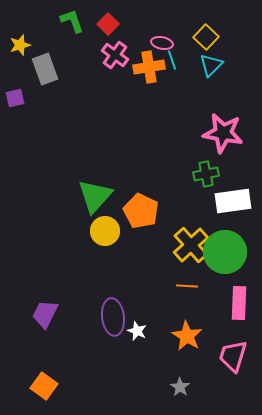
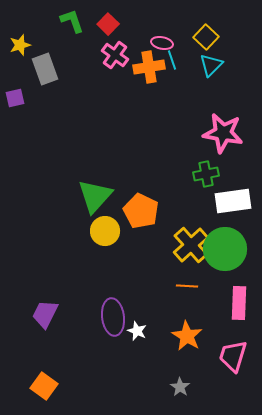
green circle: moved 3 px up
